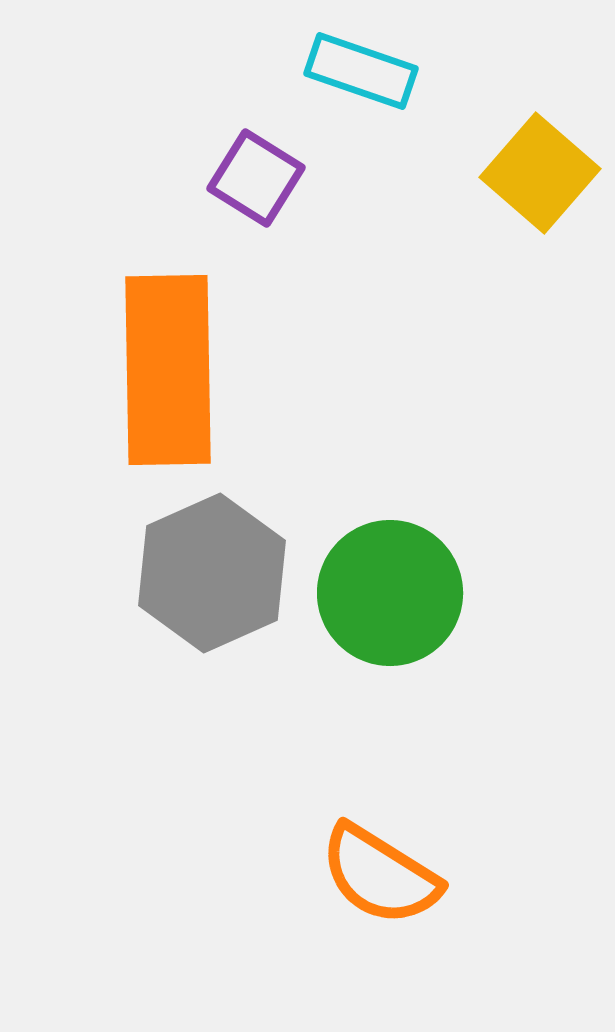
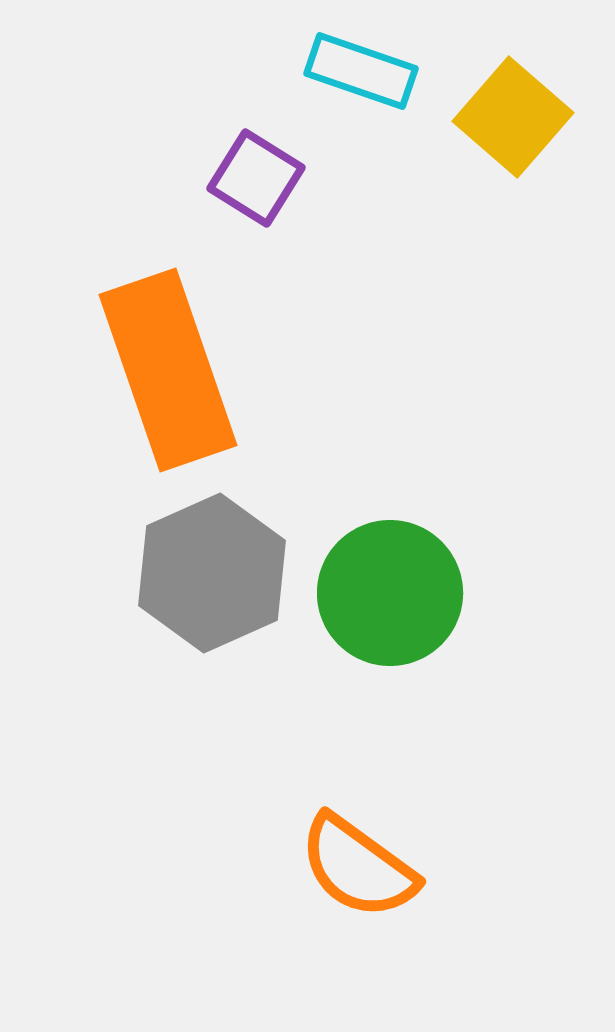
yellow square: moved 27 px left, 56 px up
orange rectangle: rotated 18 degrees counterclockwise
orange semicircle: moved 22 px left, 8 px up; rotated 4 degrees clockwise
